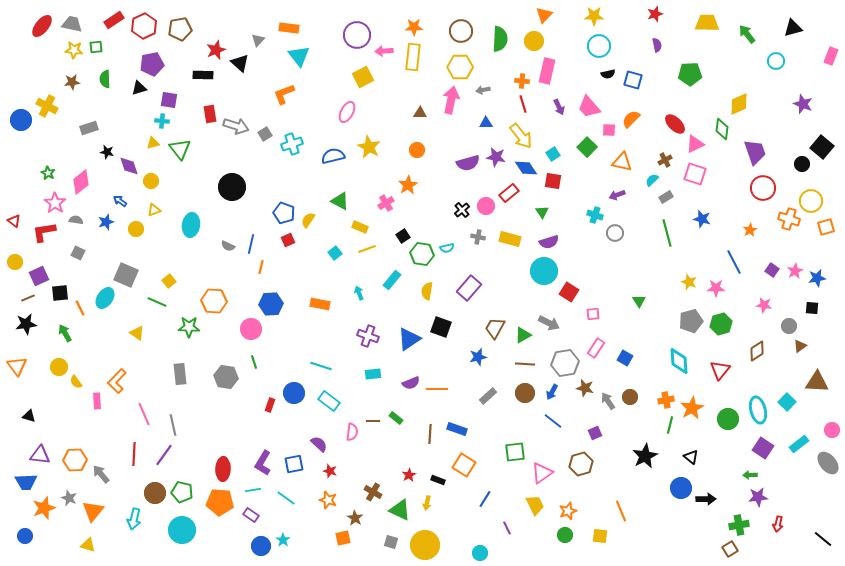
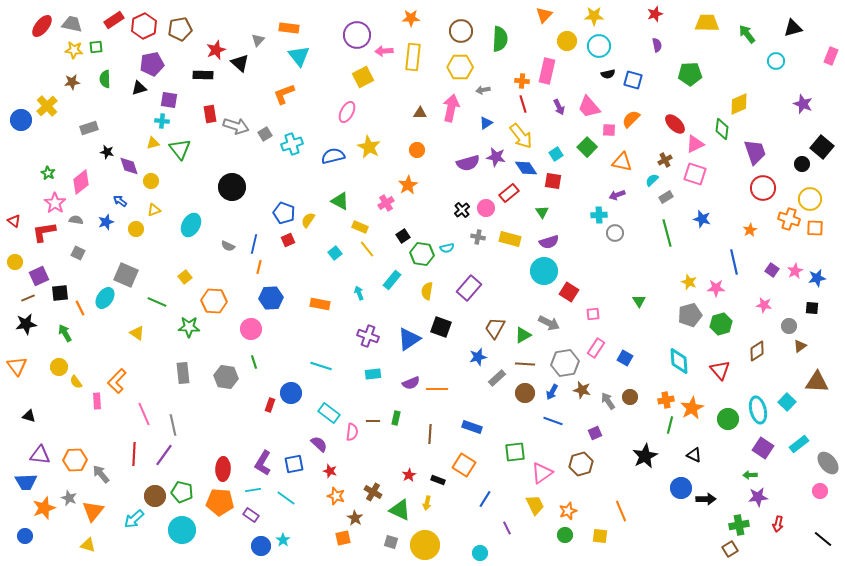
orange star at (414, 27): moved 3 px left, 9 px up
yellow circle at (534, 41): moved 33 px right
pink arrow at (451, 100): moved 8 px down
yellow cross at (47, 106): rotated 20 degrees clockwise
blue triangle at (486, 123): rotated 32 degrees counterclockwise
cyan square at (553, 154): moved 3 px right
yellow circle at (811, 201): moved 1 px left, 2 px up
pink circle at (486, 206): moved 2 px down
cyan cross at (595, 215): moved 4 px right; rotated 21 degrees counterclockwise
cyan ellipse at (191, 225): rotated 20 degrees clockwise
orange square at (826, 227): moved 11 px left, 1 px down; rotated 18 degrees clockwise
blue line at (251, 244): moved 3 px right
yellow line at (367, 249): rotated 72 degrees clockwise
blue line at (734, 262): rotated 15 degrees clockwise
orange line at (261, 267): moved 2 px left
yellow square at (169, 281): moved 16 px right, 4 px up
blue hexagon at (271, 304): moved 6 px up
gray pentagon at (691, 321): moved 1 px left, 6 px up
red triangle at (720, 370): rotated 20 degrees counterclockwise
gray rectangle at (180, 374): moved 3 px right, 1 px up
brown star at (585, 388): moved 3 px left, 2 px down
blue circle at (294, 393): moved 3 px left
gray rectangle at (488, 396): moved 9 px right, 18 px up
cyan rectangle at (329, 401): moved 12 px down
green rectangle at (396, 418): rotated 64 degrees clockwise
blue line at (553, 421): rotated 18 degrees counterclockwise
blue rectangle at (457, 429): moved 15 px right, 2 px up
pink circle at (832, 430): moved 12 px left, 61 px down
black triangle at (691, 457): moved 3 px right, 2 px up; rotated 14 degrees counterclockwise
brown circle at (155, 493): moved 3 px down
orange star at (328, 500): moved 8 px right, 4 px up
cyan arrow at (134, 519): rotated 35 degrees clockwise
